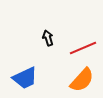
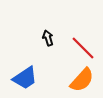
red line: rotated 68 degrees clockwise
blue trapezoid: rotated 8 degrees counterclockwise
